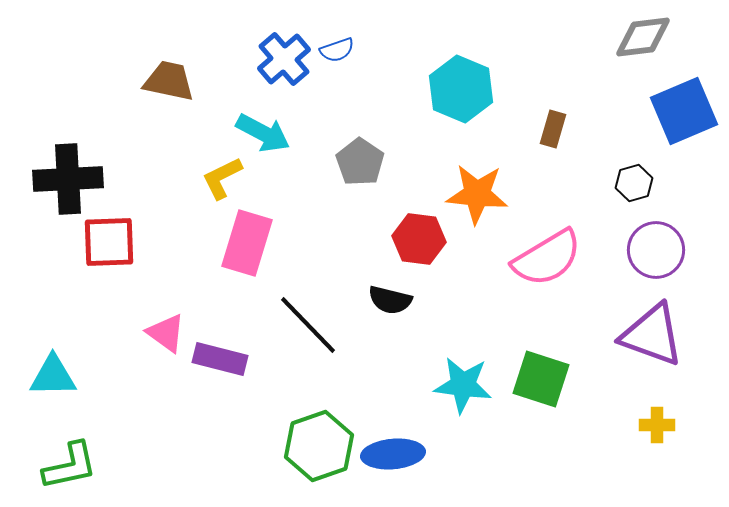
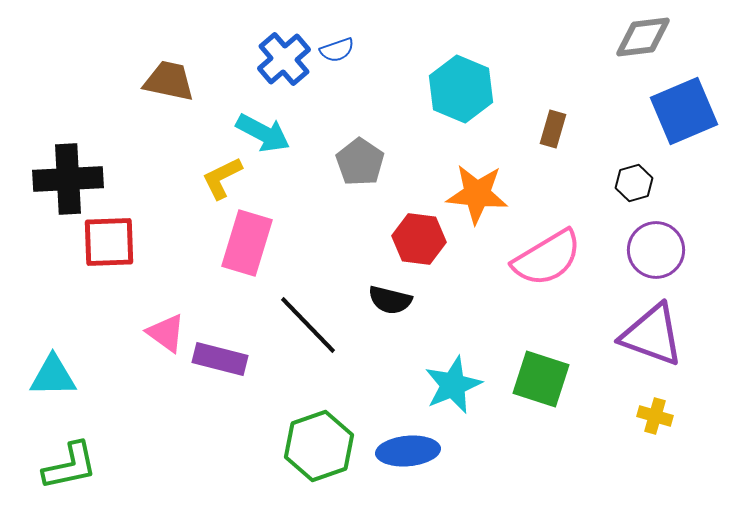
cyan star: moved 10 px left; rotated 30 degrees counterclockwise
yellow cross: moved 2 px left, 9 px up; rotated 16 degrees clockwise
blue ellipse: moved 15 px right, 3 px up
